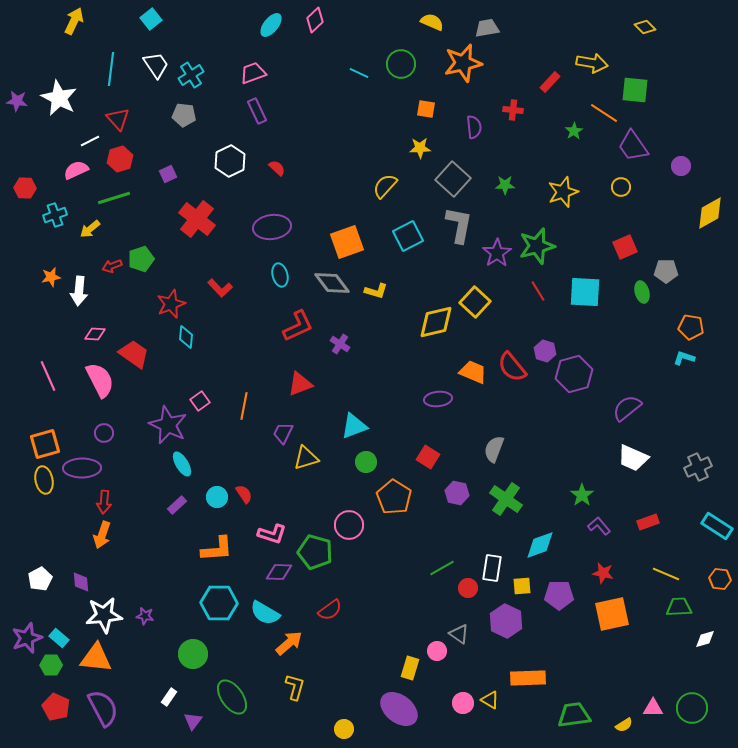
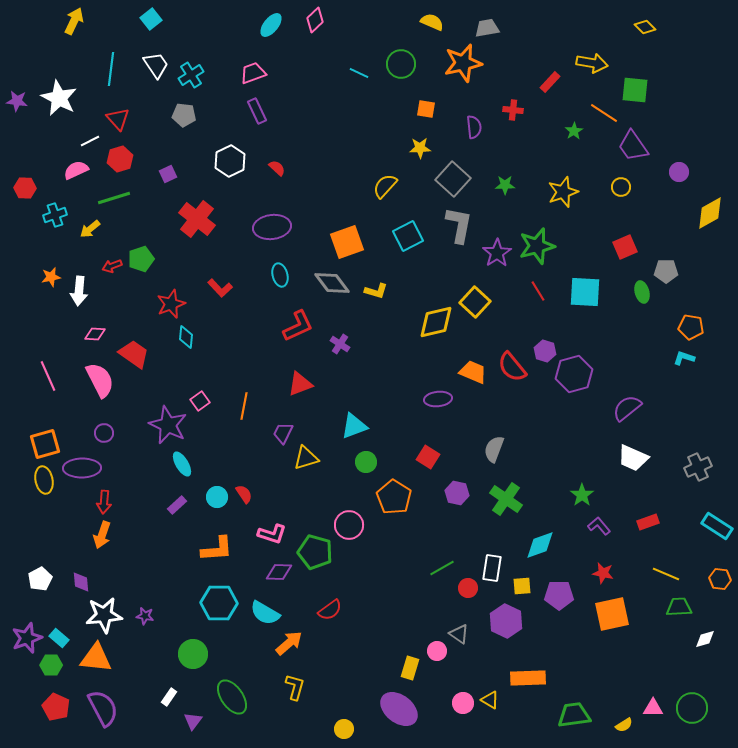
purple circle at (681, 166): moved 2 px left, 6 px down
